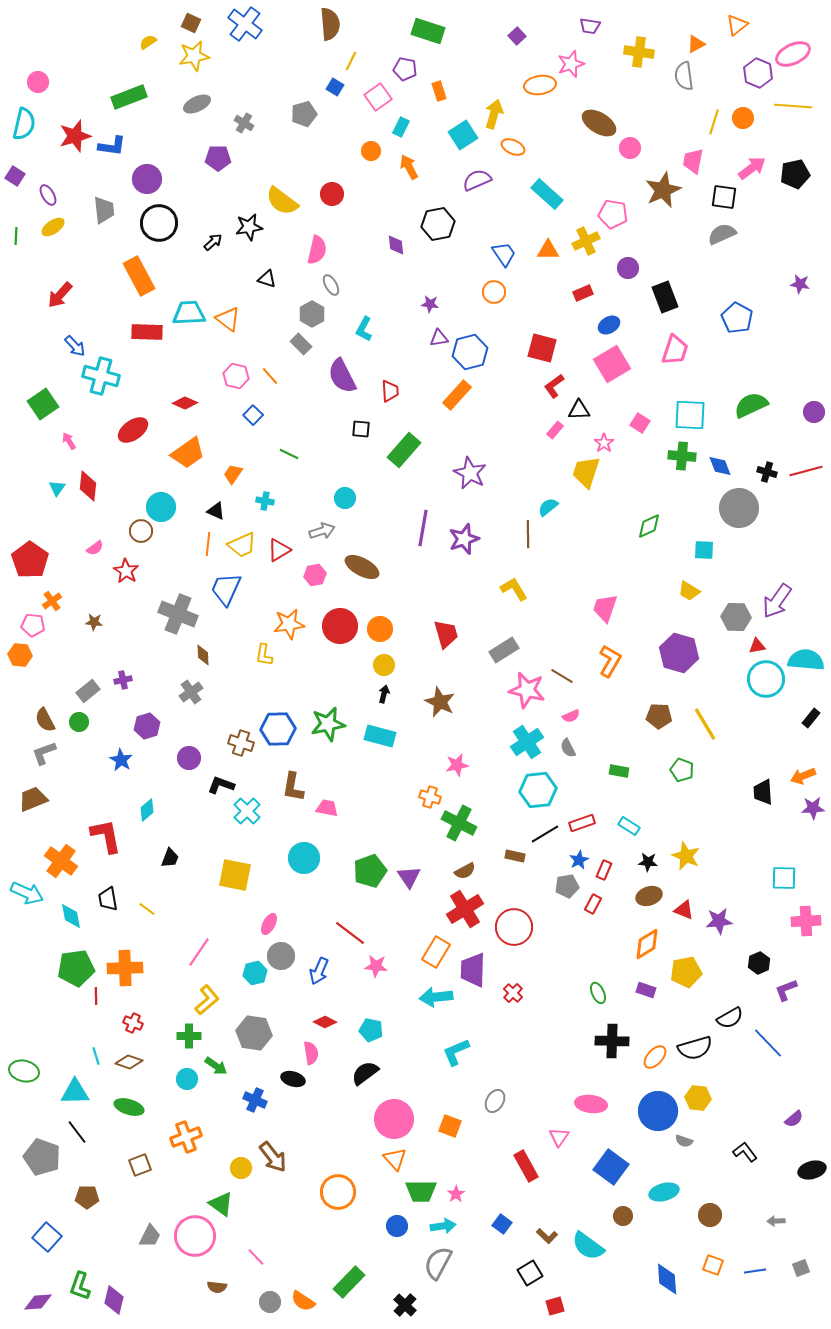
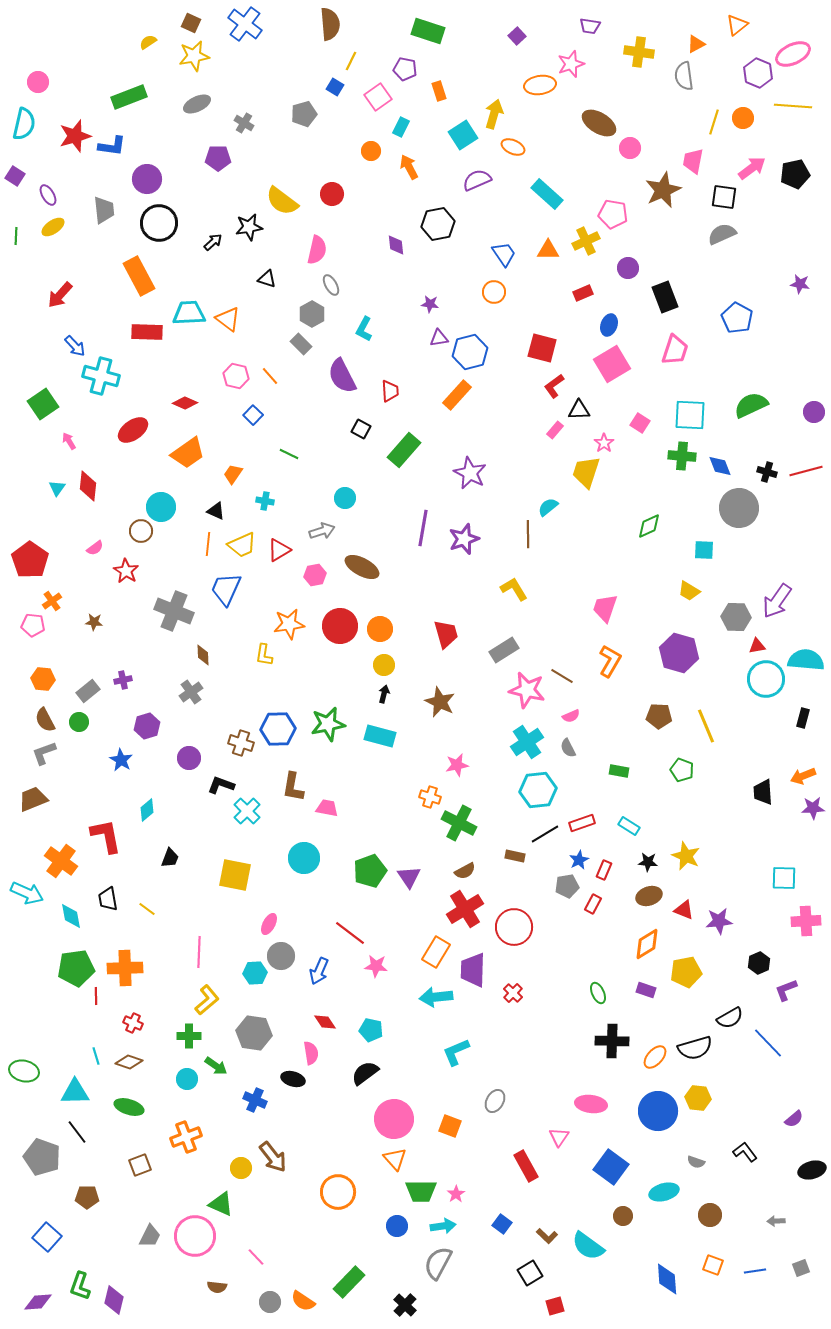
blue ellipse at (609, 325): rotated 40 degrees counterclockwise
black square at (361, 429): rotated 24 degrees clockwise
gray cross at (178, 614): moved 4 px left, 3 px up
orange hexagon at (20, 655): moved 23 px right, 24 px down
black rectangle at (811, 718): moved 8 px left; rotated 24 degrees counterclockwise
yellow line at (705, 724): moved 1 px right, 2 px down; rotated 8 degrees clockwise
pink line at (199, 952): rotated 32 degrees counterclockwise
cyan hexagon at (255, 973): rotated 10 degrees clockwise
red diamond at (325, 1022): rotated 30 degrees clockwise
gray semicircle at (684, 1141): moved 12 px right, 21 px down
green triangle at (221, 1204): rotated 12 degrees counterclockwise
